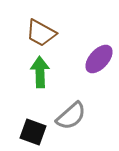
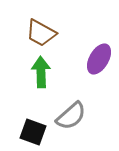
purple ellipse: rotated 12 degrees counterclockwise
green arrow: moved 1 px right
